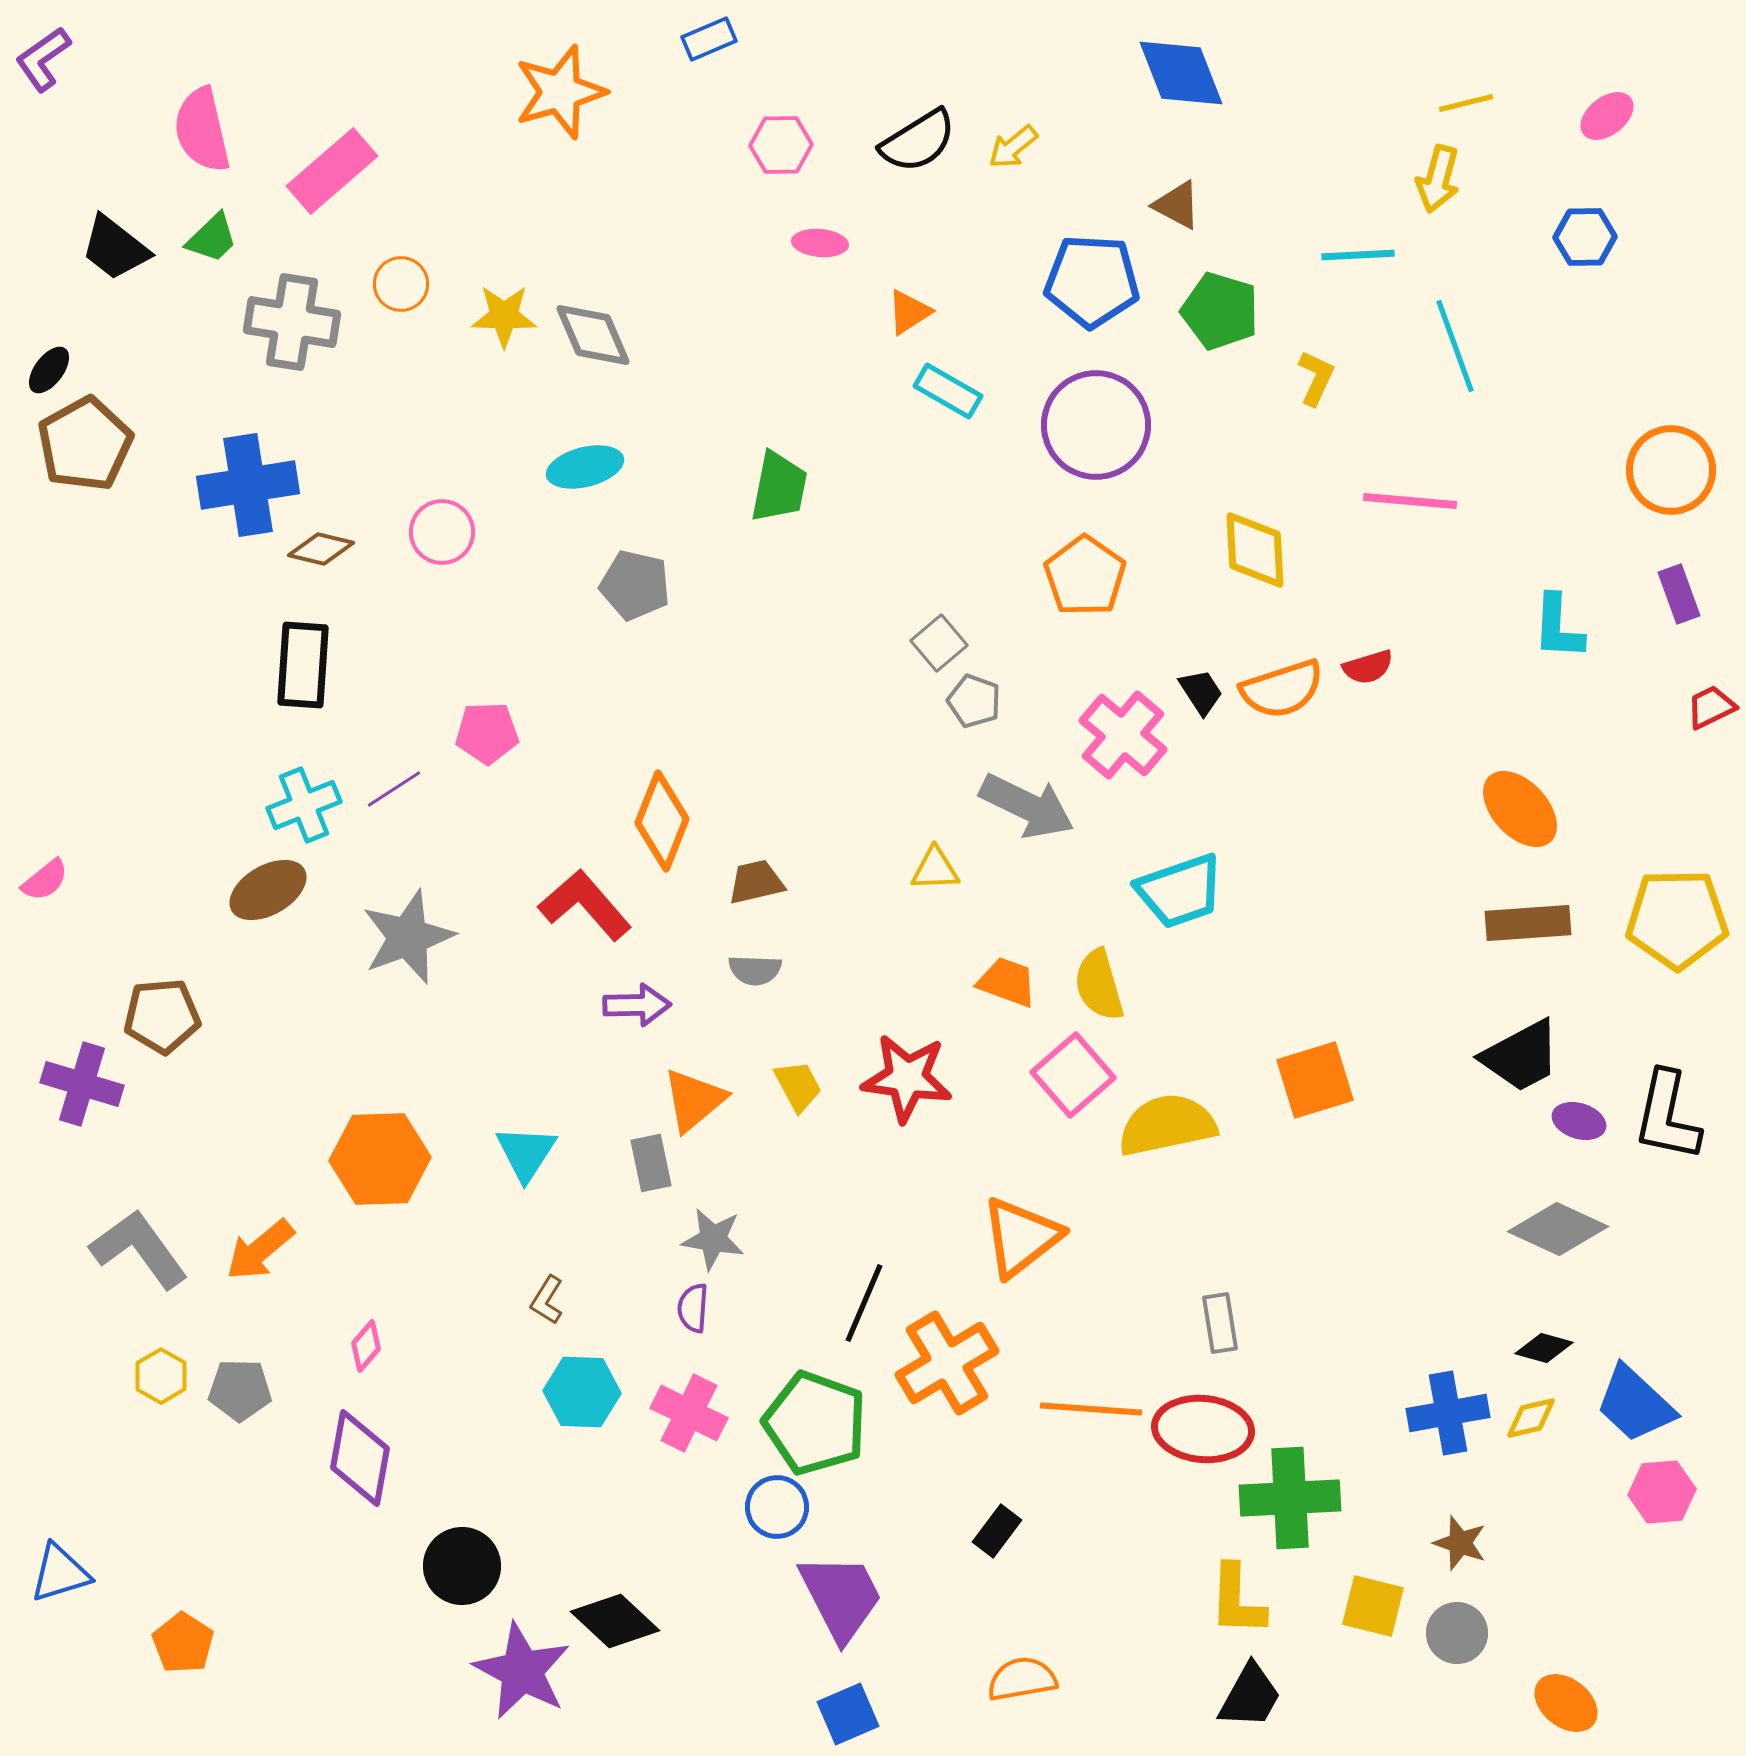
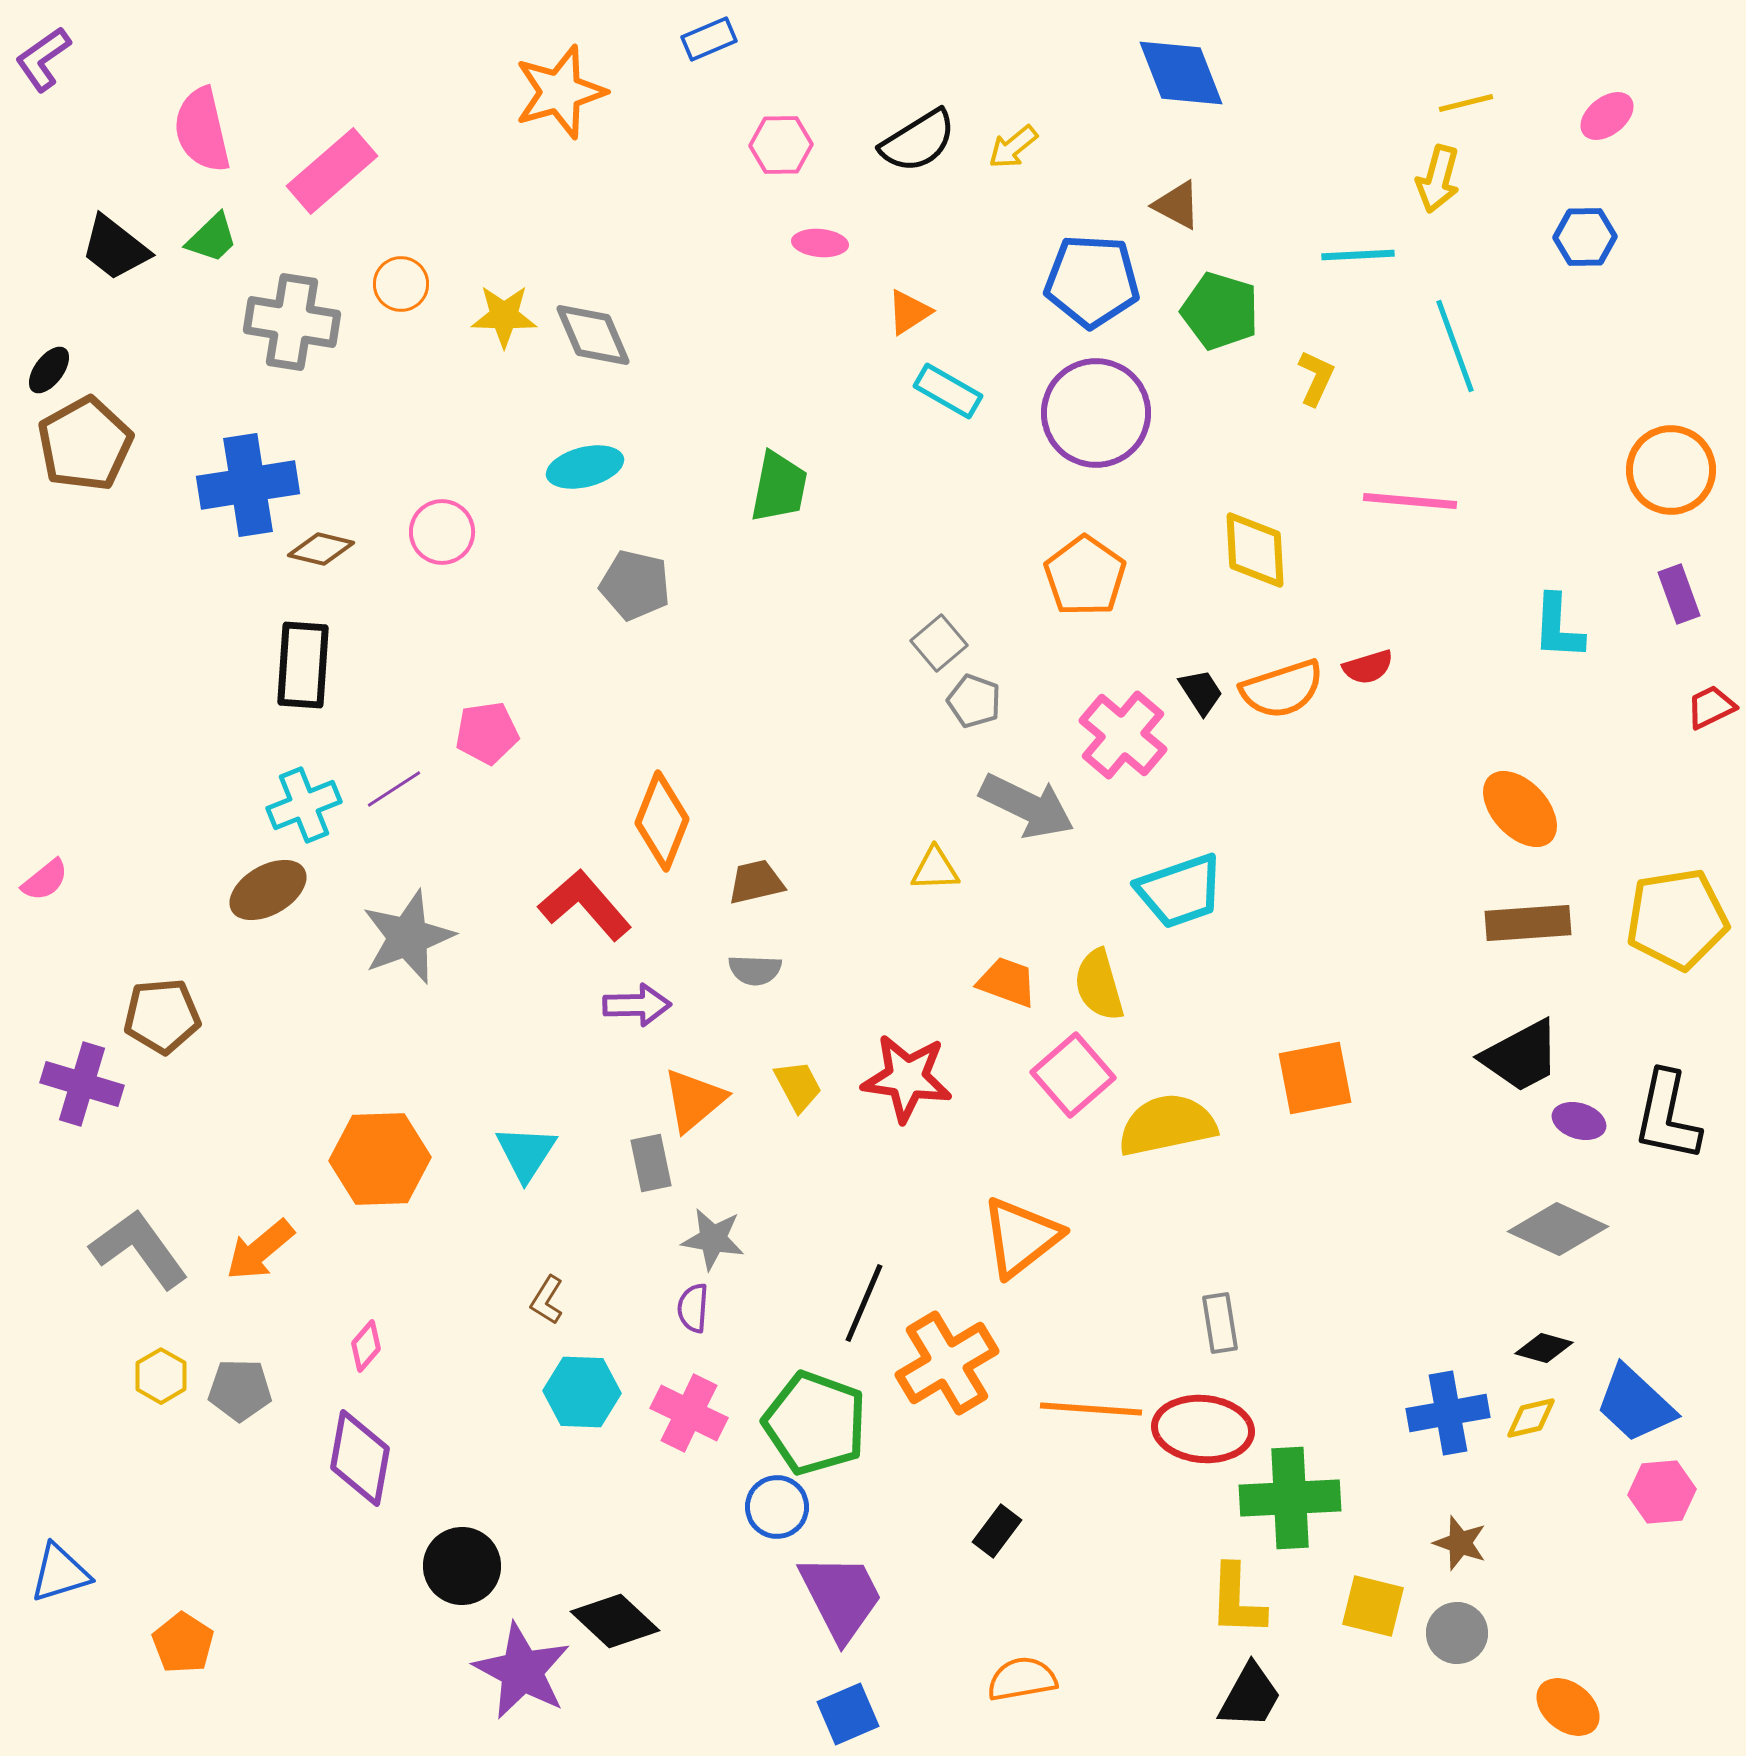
purple circle at (1096, 425): moved 12 px up
pink pentagon at (487, 733): rotated 6 degrees counterclockwise
yellow pentagon at (1677, 919): rotated 8 degrees counterclockwise
orange square at (1315, 1080): moved 2 px up; rotated 6 degrees clockwise
orange ellipse at (1566, 1703): moved 2 px right, 4 px down
